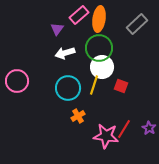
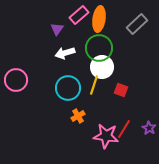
pink circle: moved 1 px left, 1 px up
red square: moved 4 px down
